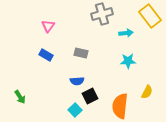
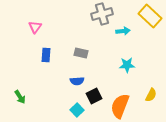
yellow rectangle: rotated 10 degrees counterclockwise
pink triangle: moved 13 px left, 1 px down
cyan arrow: moved 3 px left, 2 px up
blue rectangle: rotated 64 degrees clockwise
cyan star: moved 1 px left, 4 px down
yellow semicircle: moved 4 px right, 3 px down
black square: moved 4 px right
orange semicircle: rotated 15 degrees clockwise
cyan square: moved 2 px right
